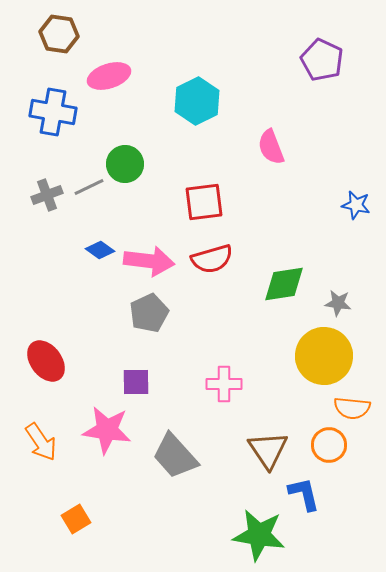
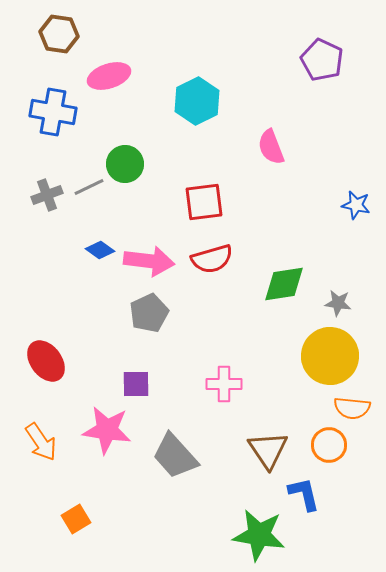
yellow circle: moved 6 px right
purple square: moved 2 px down
